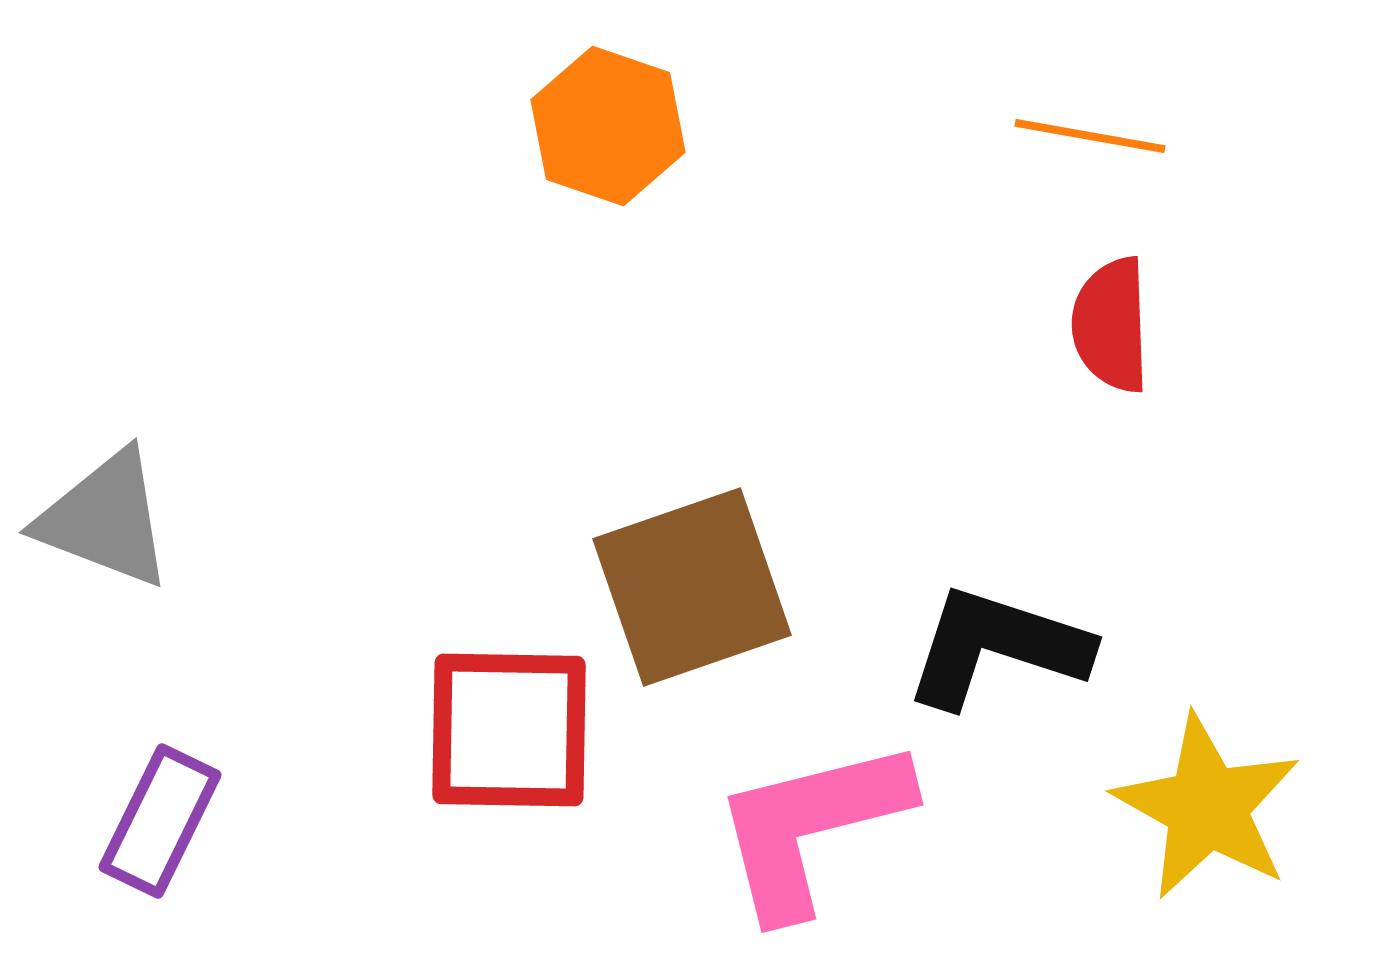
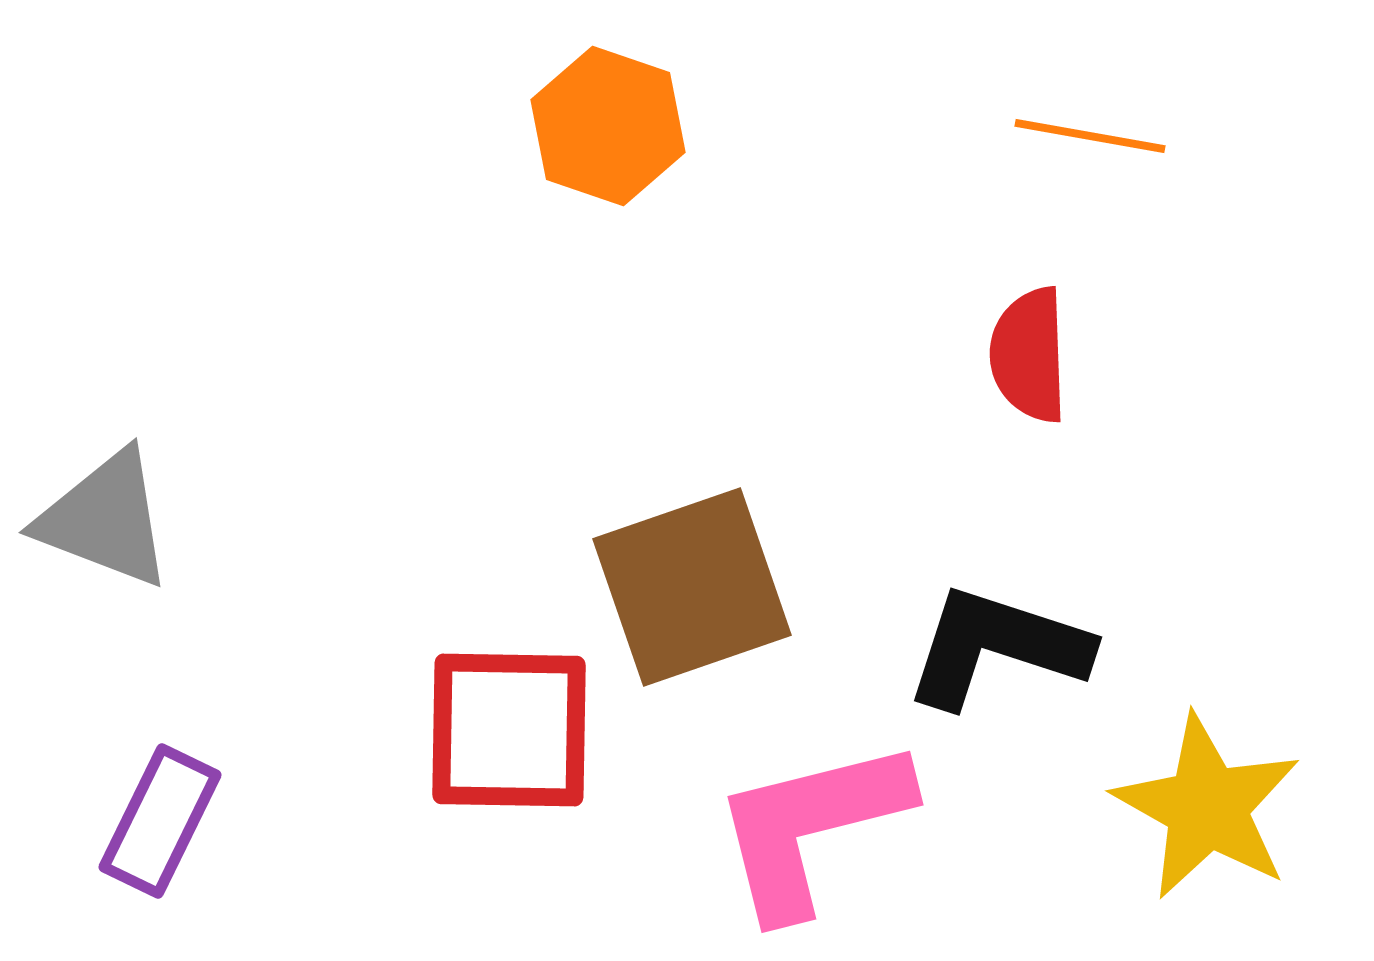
red semicircle: moved 82 px left, 30 px down
